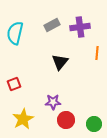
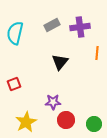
yellow star: moved 3 px right, 3 px down
